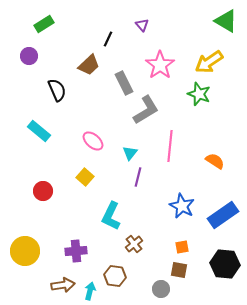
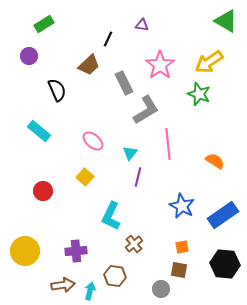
purple triangle: rotated 40 degrees counterclockwise
pink line: moved 2 px left, 2 px up; rotated 12 degrees counterclockwise
